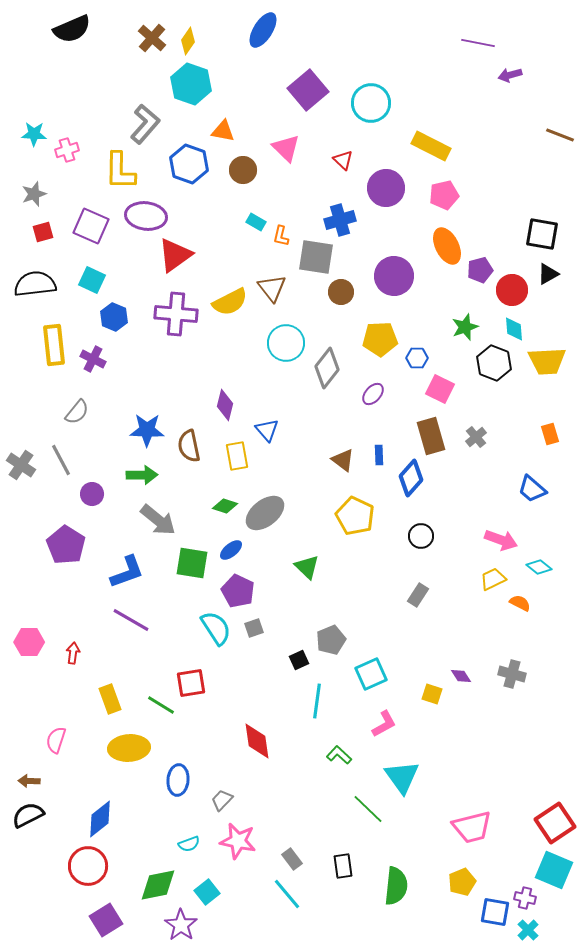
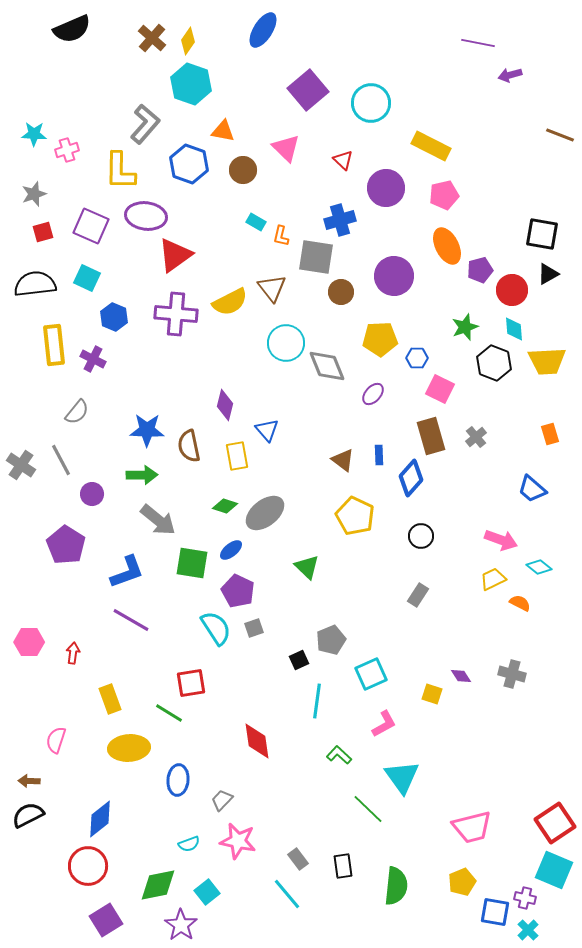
cyan square at (92, 280): moved 5 px left, 2 px up
gray diamond at (327, 368): moved 2 px up; rotated 60 degrees counterclockwise
green line at (161, 705): moved 8 px right, 8 px down
gray rectangle at (292, 859): moved 6 px right
